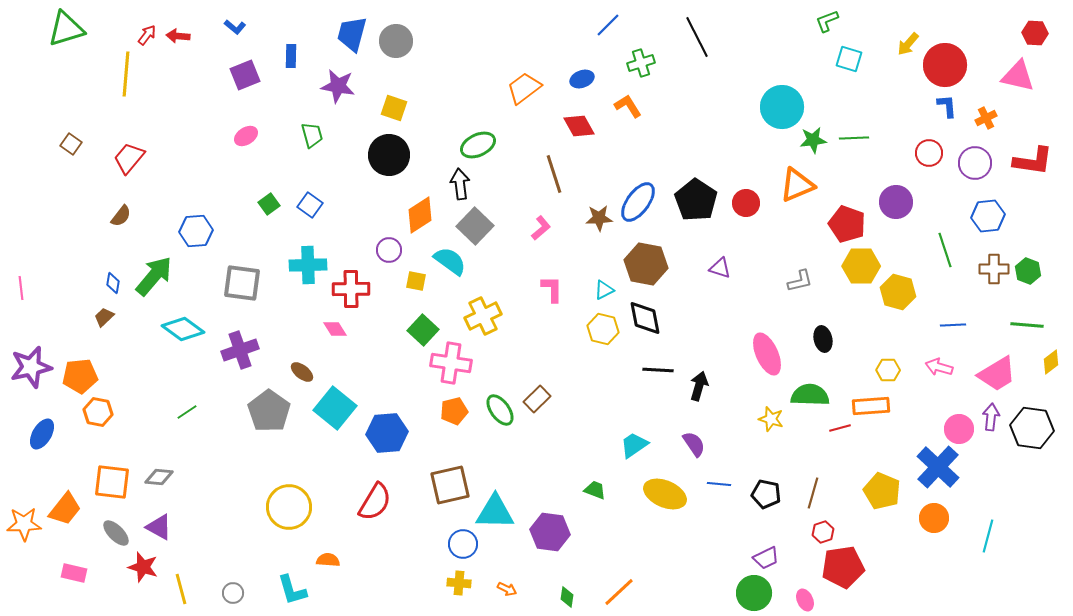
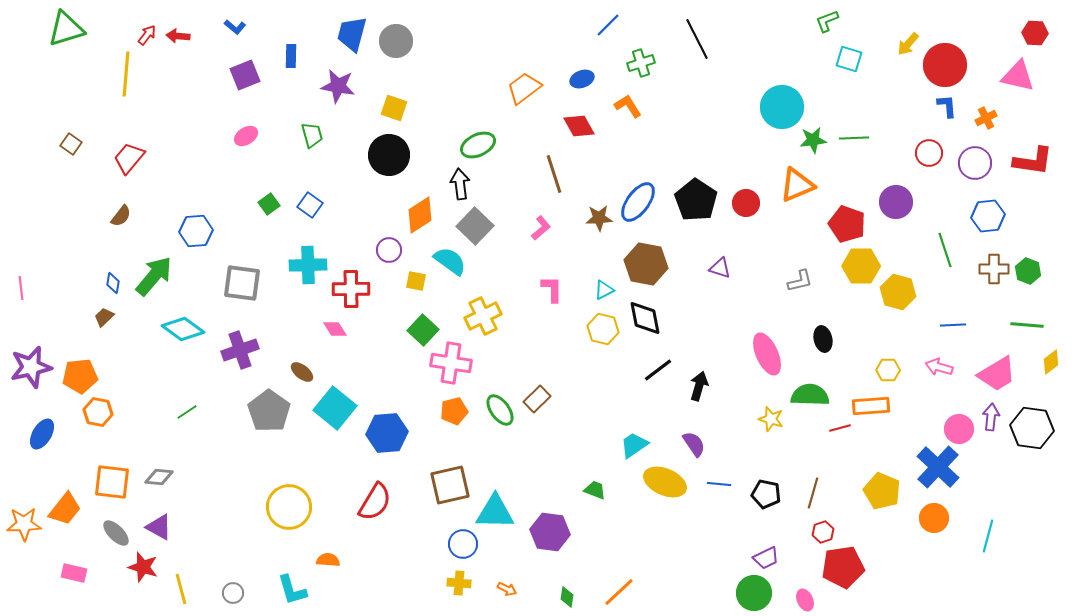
black line at (697, 37): moved 2 px down
black line at (658, 370): rotated 40 degrees counterclockwise
yellow ellipse at (665, 494): moved 12 px up
